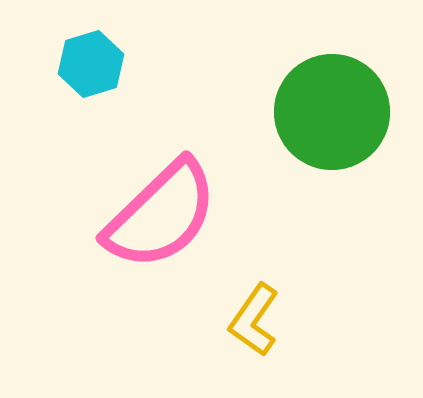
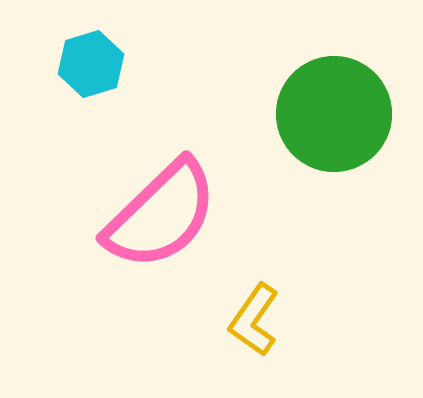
green circle: moved 2 px right, 2 px down
